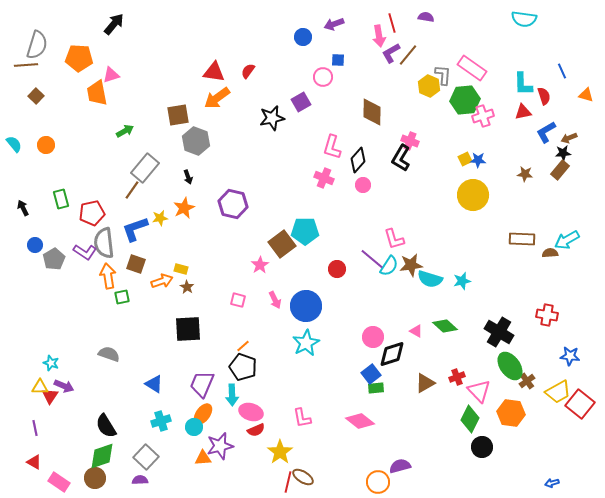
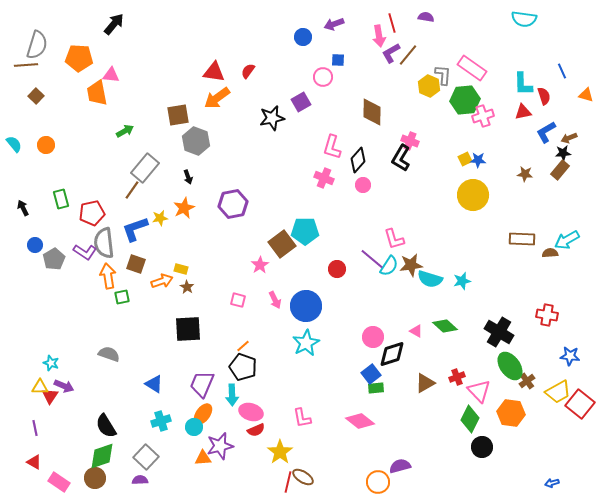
pink triangle at (111, 75): rotated 24 degrees clockwise
purple hexagon at (233, 204): rotated 24 degrees counterclockwise
